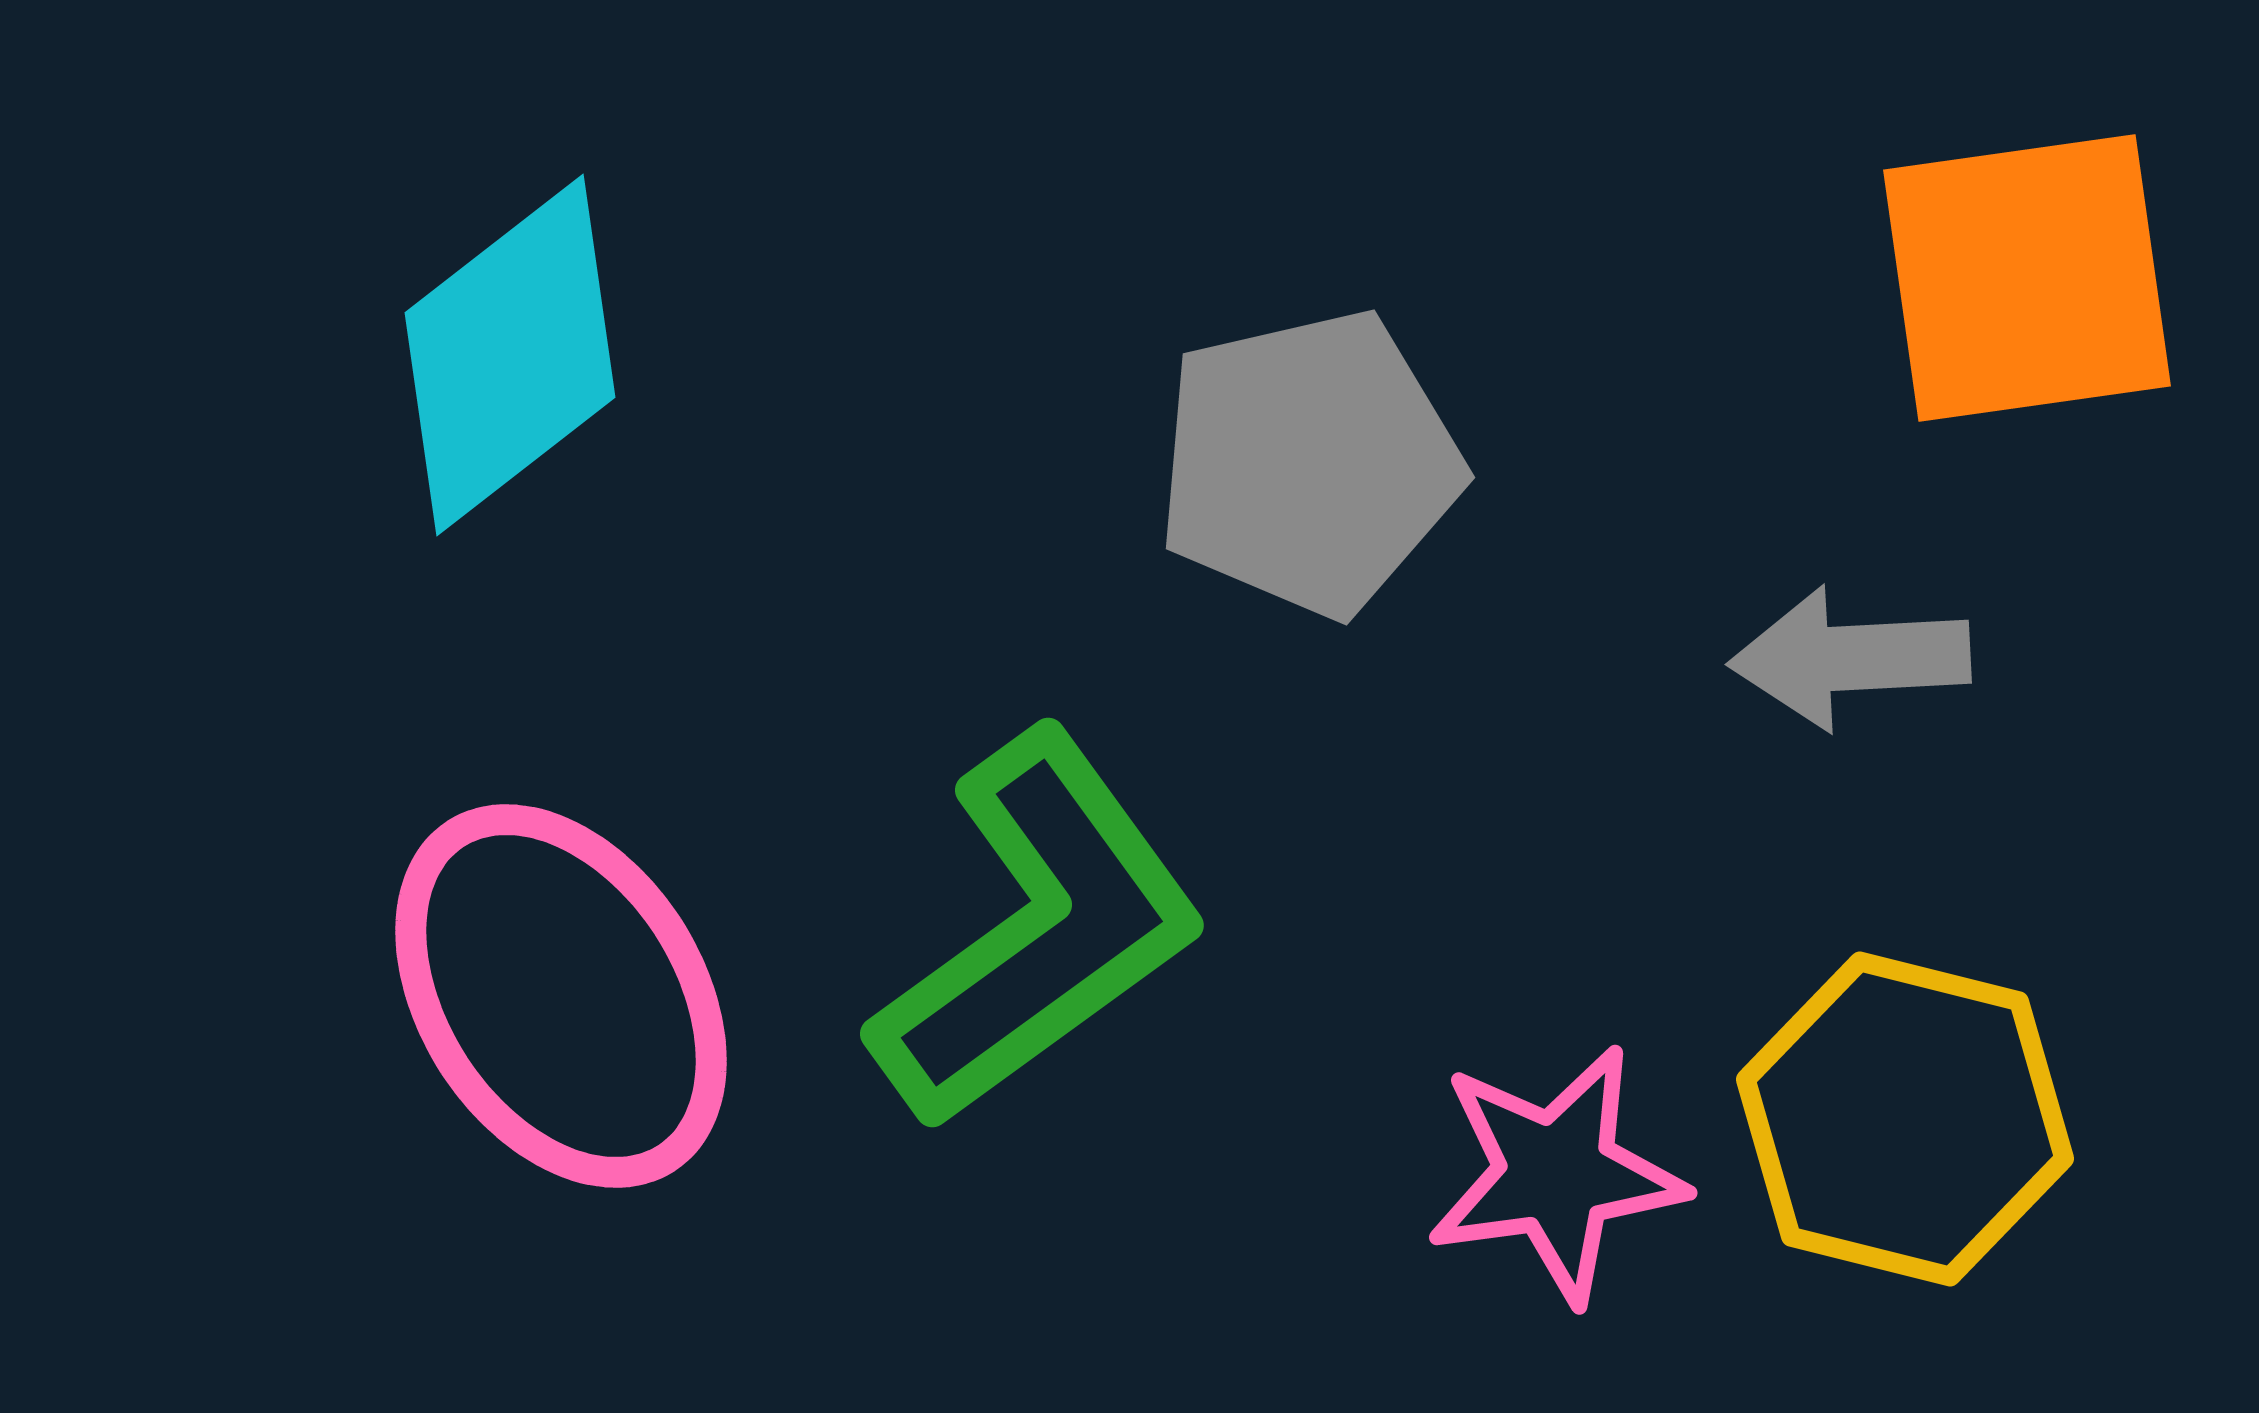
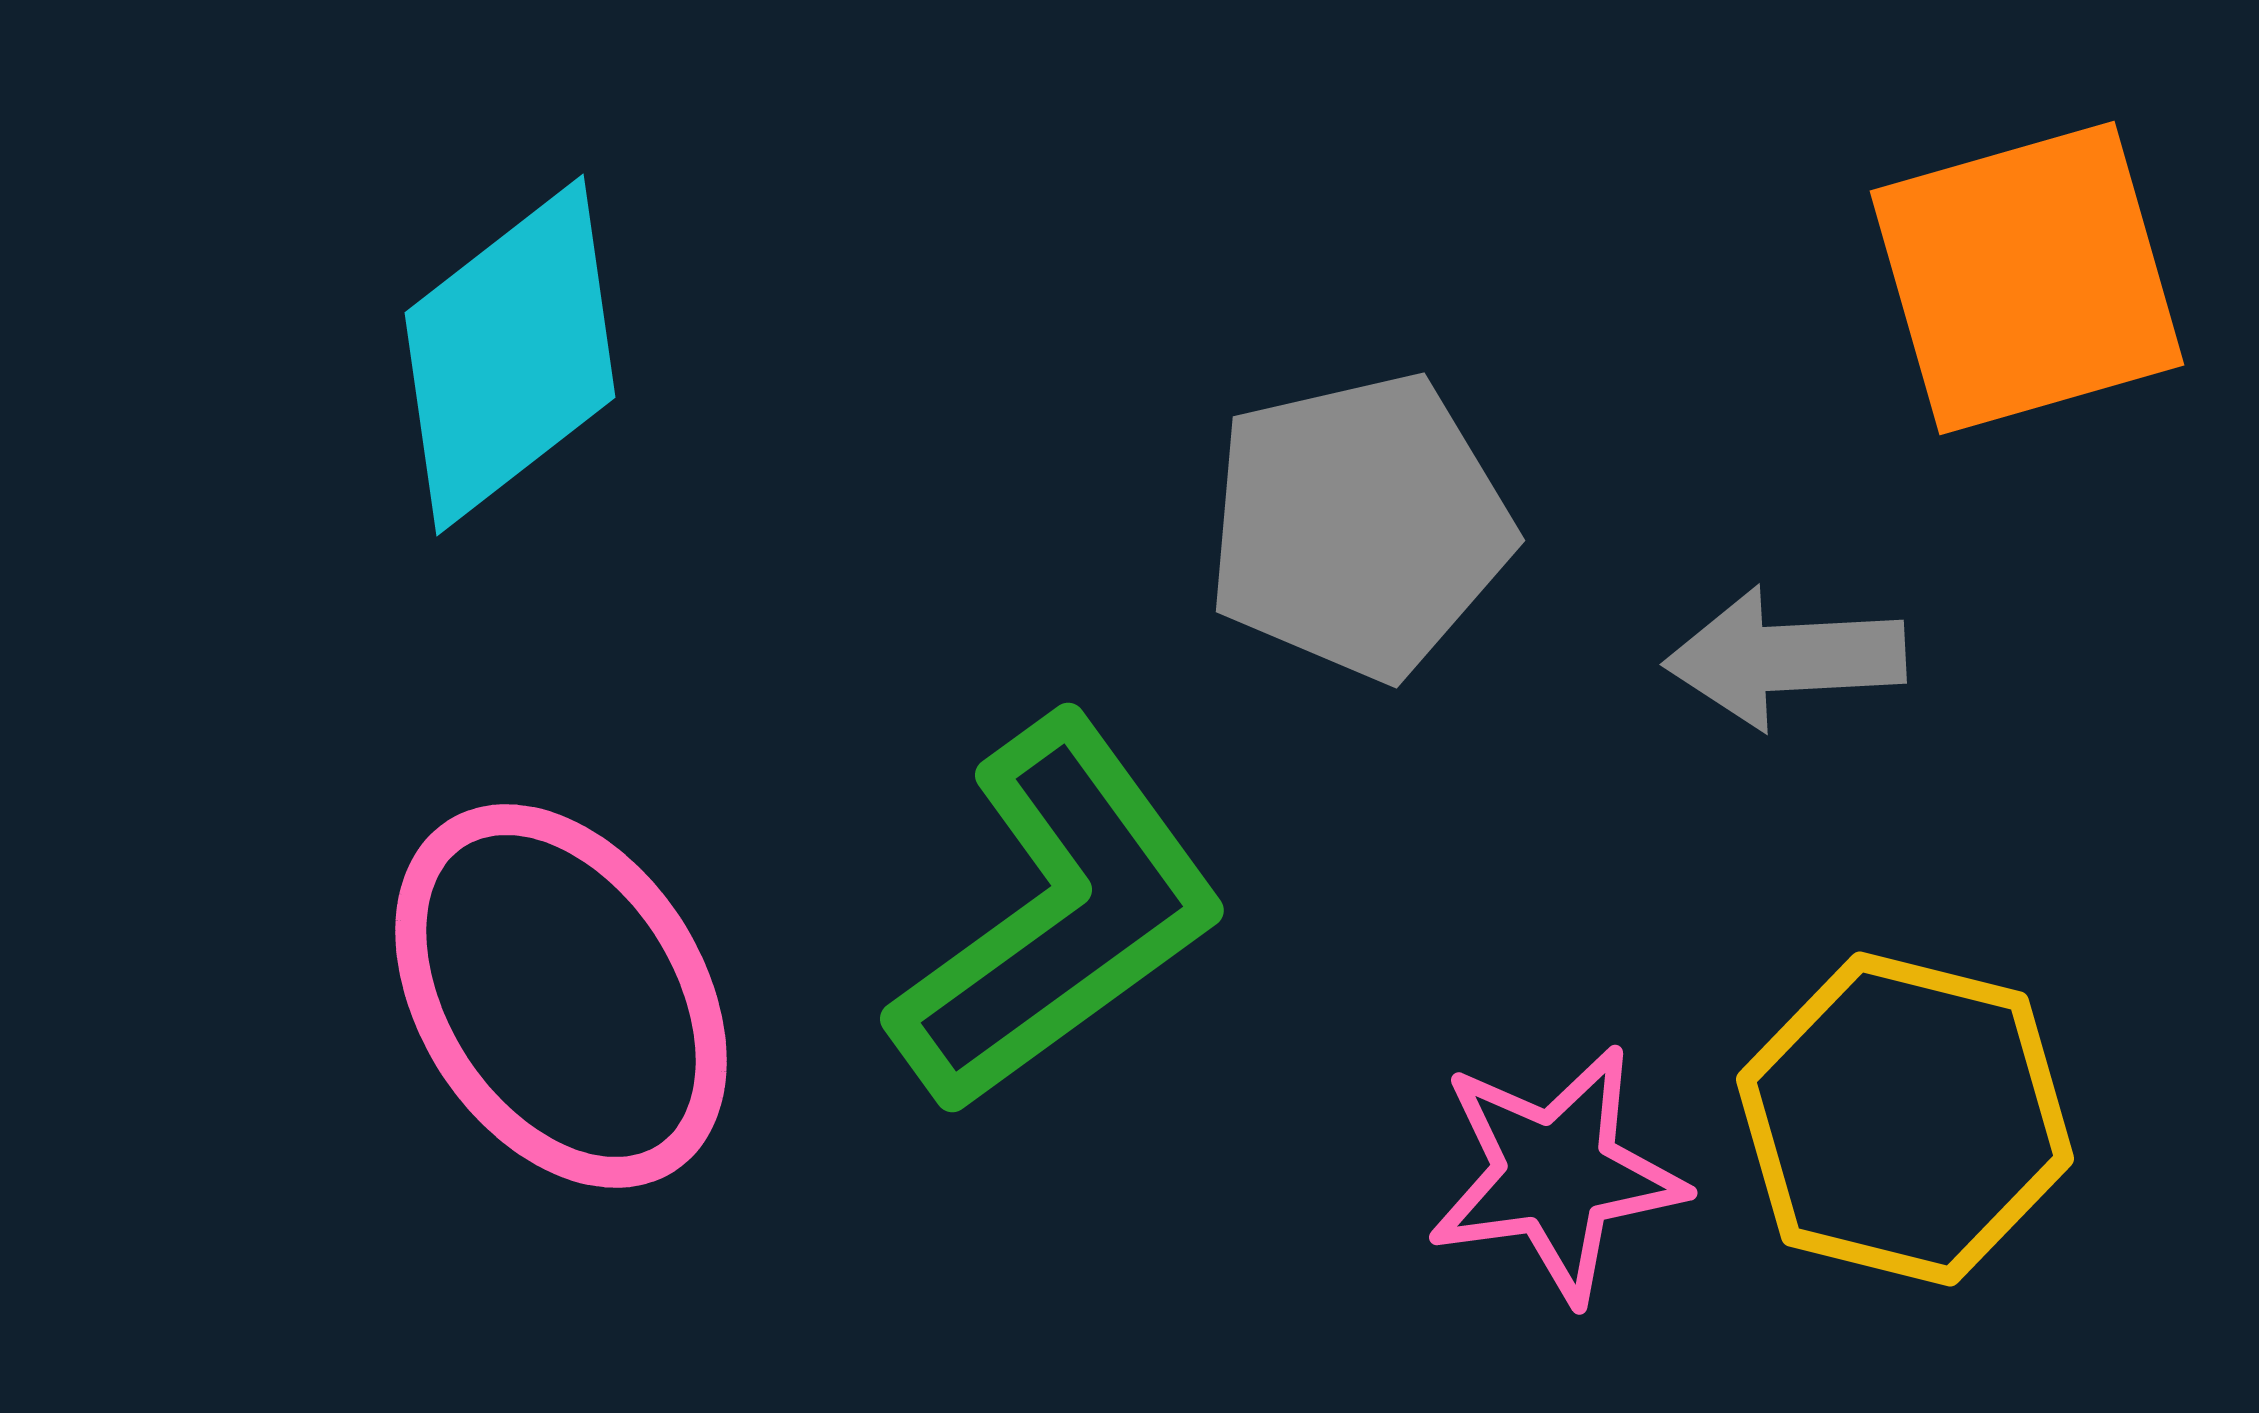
orange square: rotated 8 degrees counterclockwise
gray pentagon: moved 50 px right, 63 px down
gray arrow: moved 65 px left
green L-shape: moved 20 px right, 15 px up
